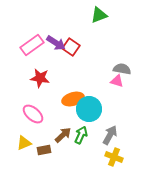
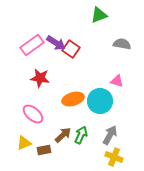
red square: moved 2 px down
gray semicircle: moved 25 px up
cyan circle: moved 11 px right, 8 px up
